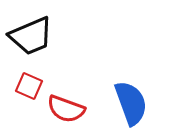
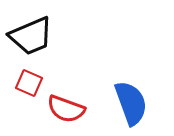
red square: moved 3 px up
